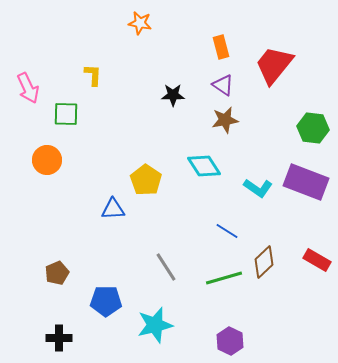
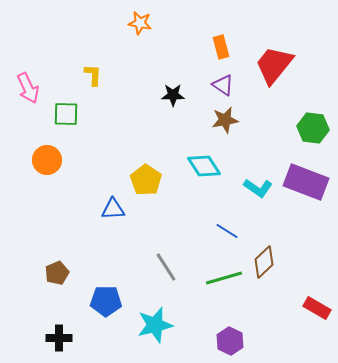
red rectangle: moved 48 px down
